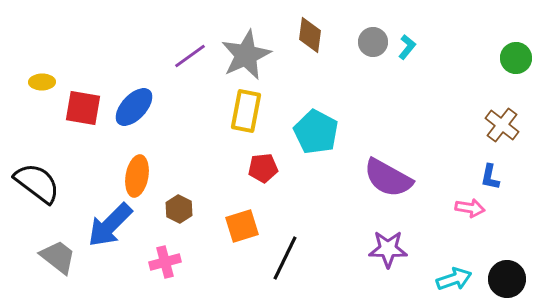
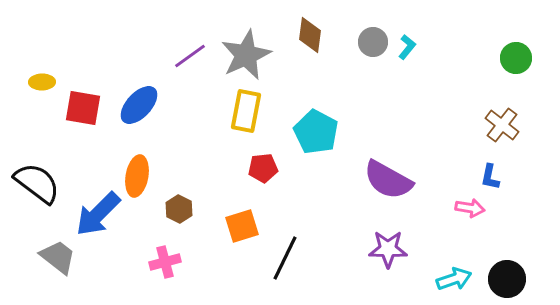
blue ellipse: moved 5 px right, 2 px up
purple semicircle: moved 2 px down
blue arrow: moved 12 px left, 11 px up
